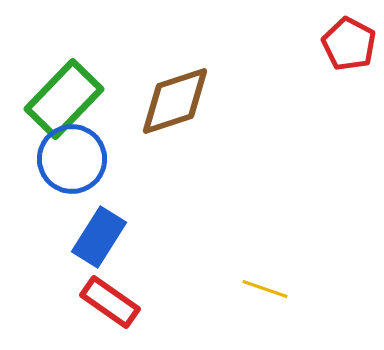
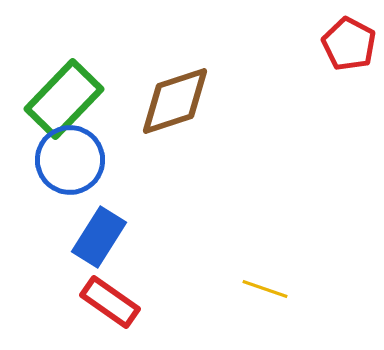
blue circle: moved 2 px left, 1 px down
